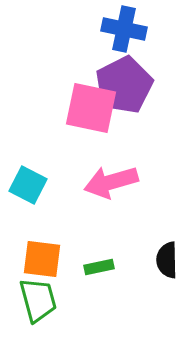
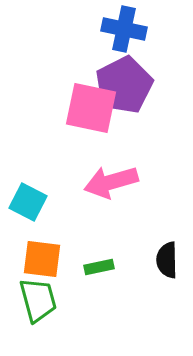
cyan square: moved 17 px down
